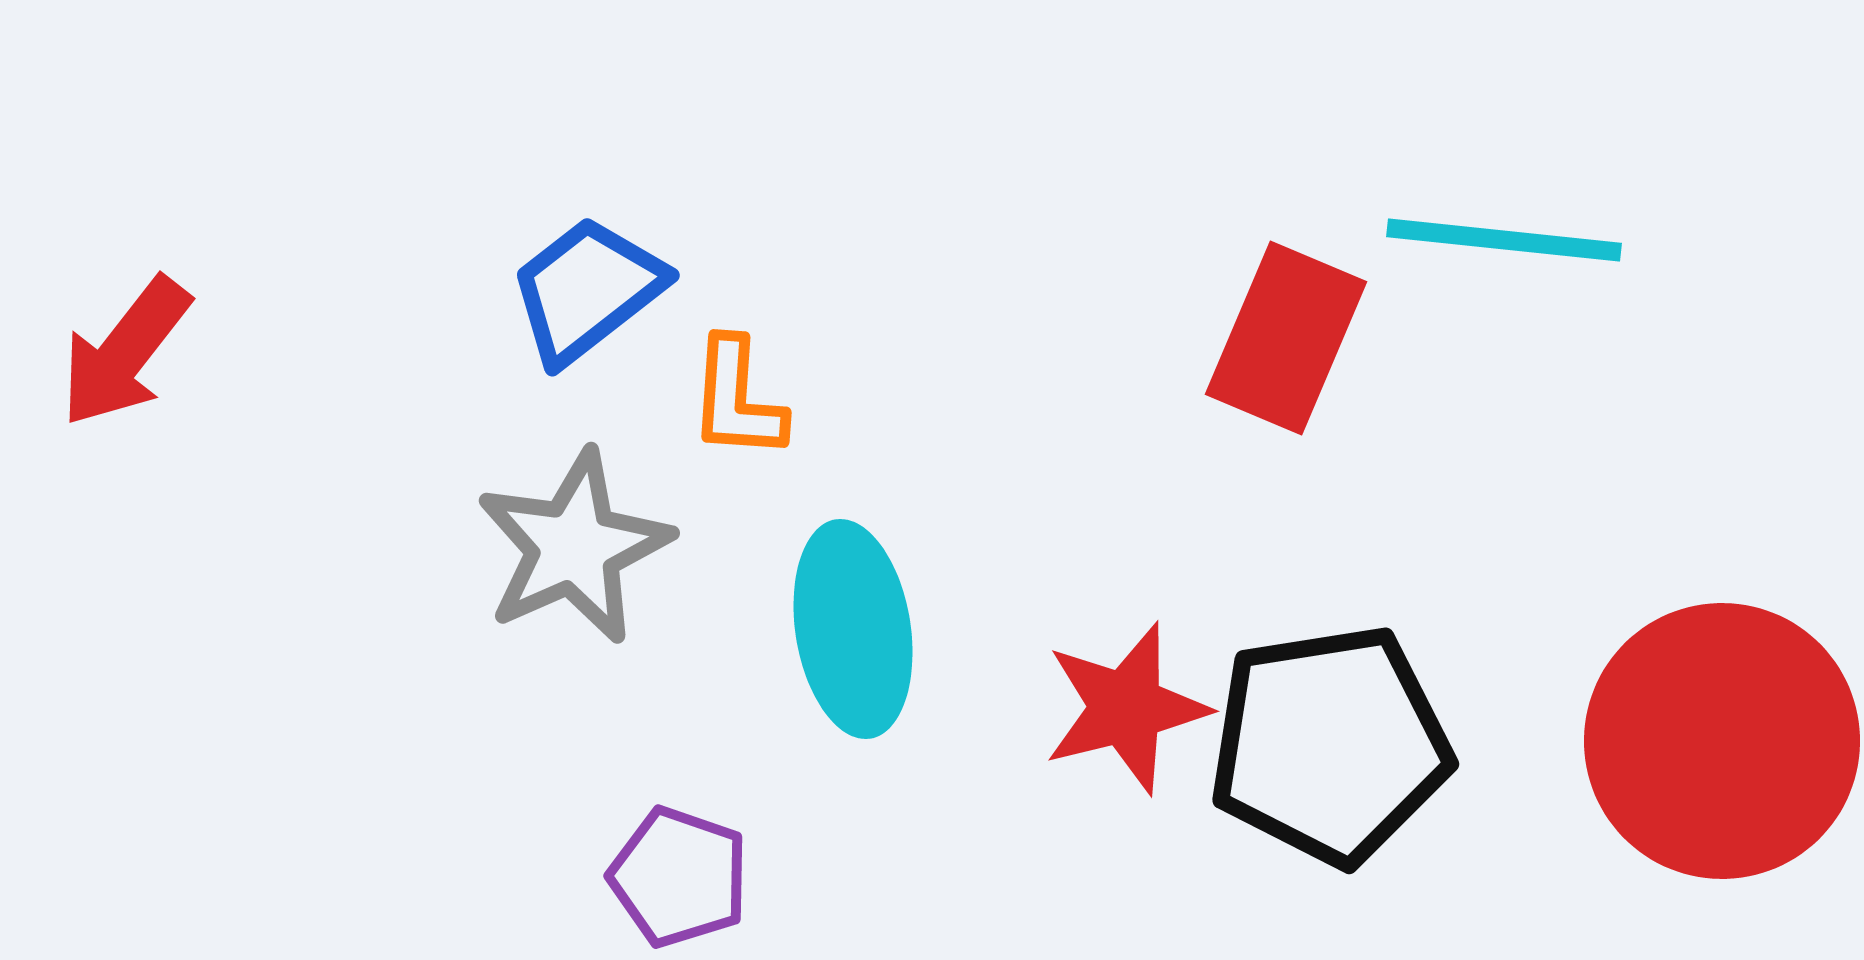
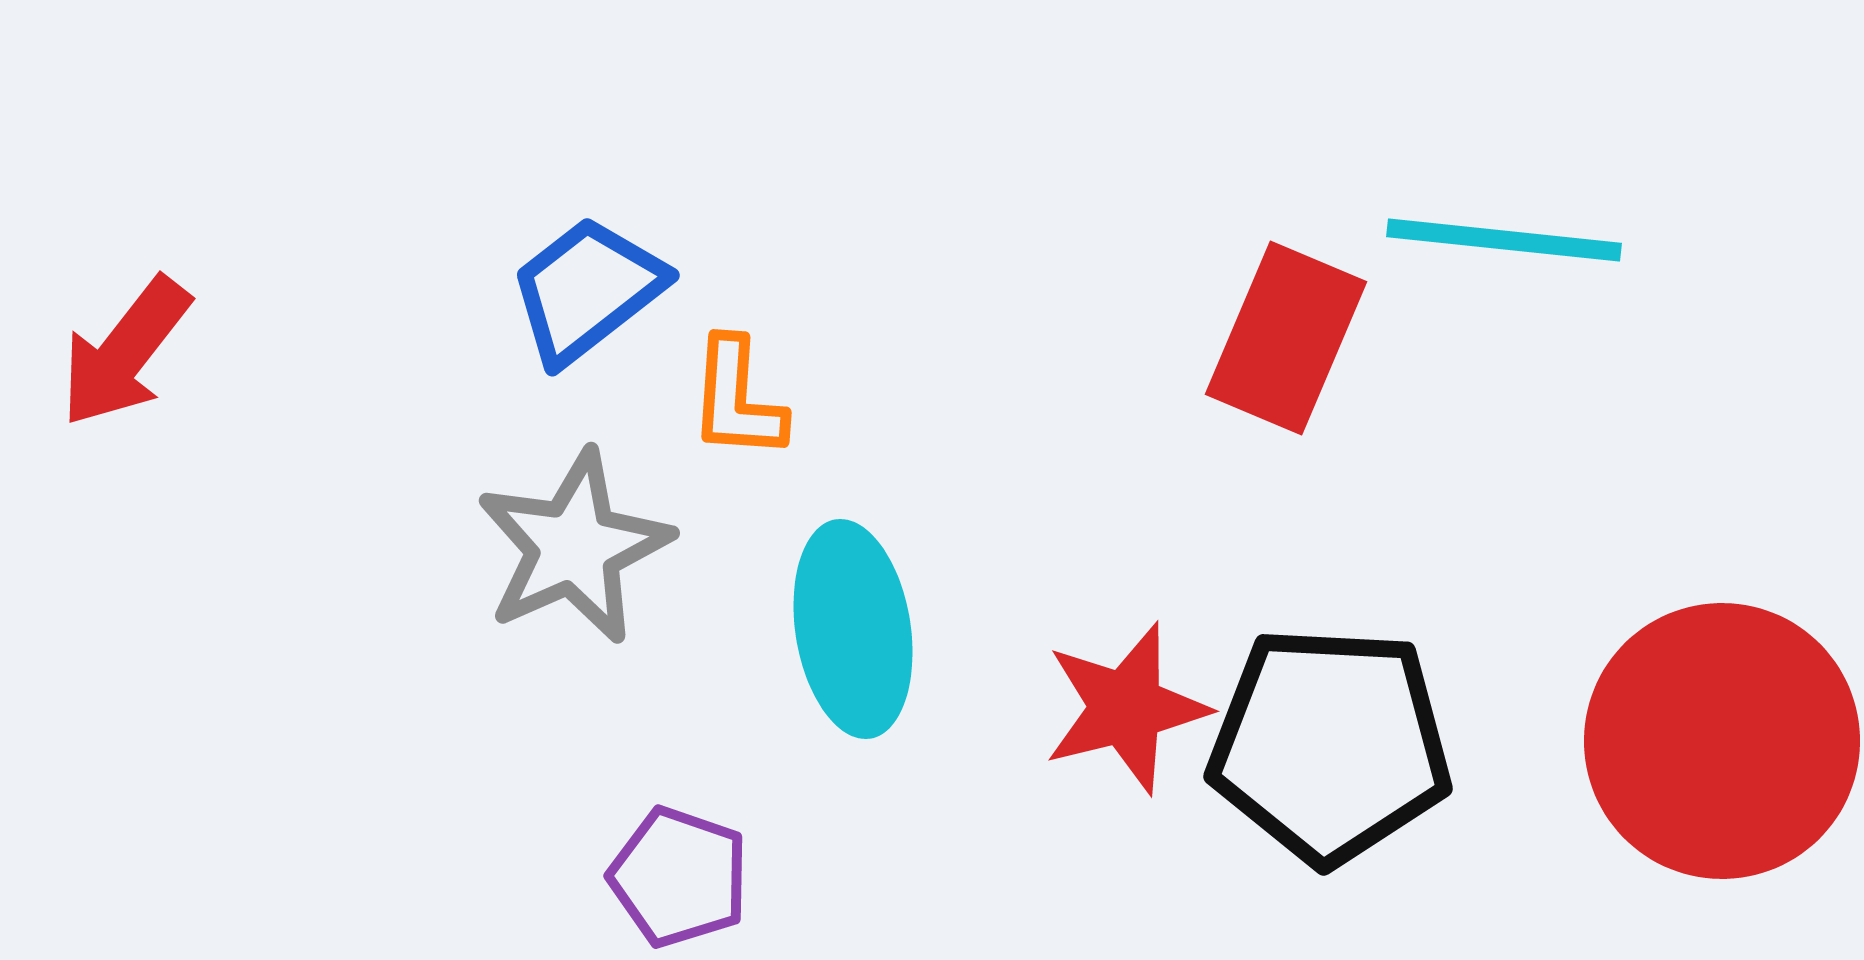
black pentagon: rotated 12 degrees clockwise
